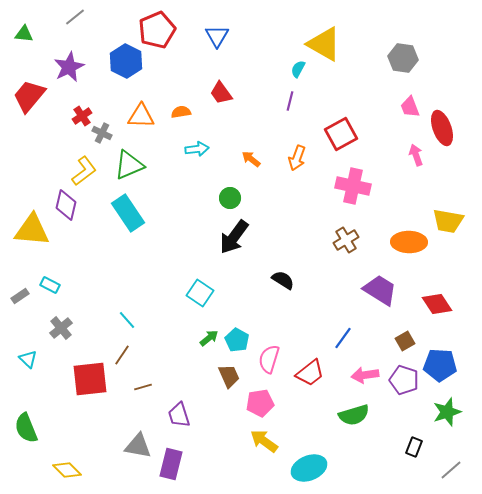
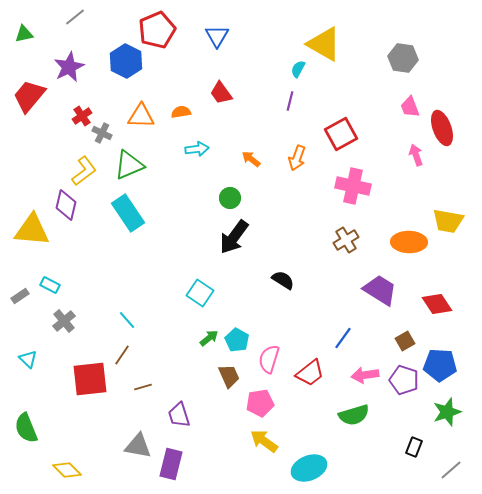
green triangle at (24, 34): rotated 18 degrees counterclockwise
gray cross at (61, 328): moved 3 px right, 7 px up
